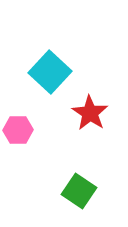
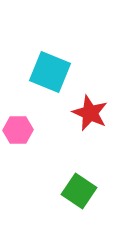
cyan square: rotated 21 degrees counterclockwise
red star: rotated 9 degrees counterclockwise
